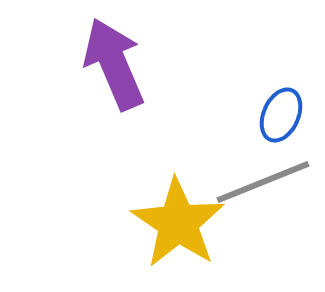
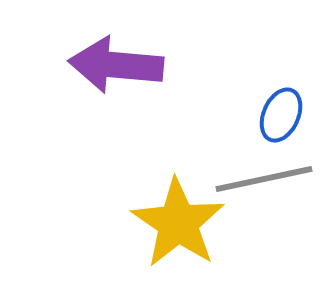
purple arrow: moved 2 px right, 1 px down; rotated 62 degrees counterclockwise
gray line: moved 1 px right, 3 px up; rotated 10 degrees clockwise
